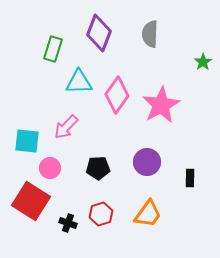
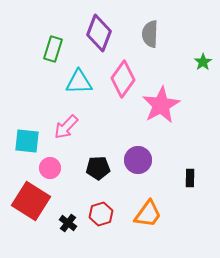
pink diamond: moved 6 px right, 16 px up
purple circle: moved 9 px left, 2 px up
black cross: rotated 18 degrees clockwise
